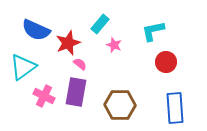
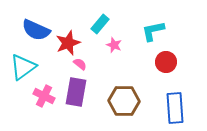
brown hexagon: moved 4 px right, 4 px up
